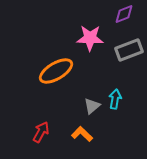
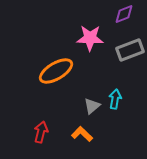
gray rectangle: moved 1 px right
red arrow: rotated 15 degrees counterclockwise
